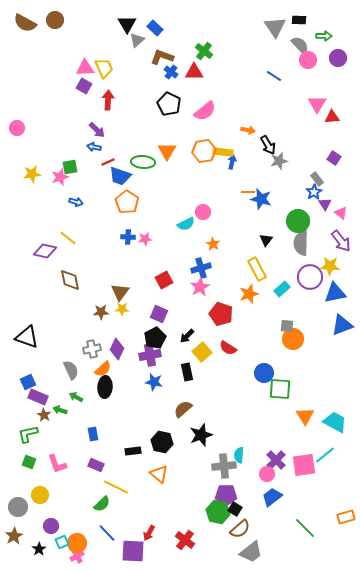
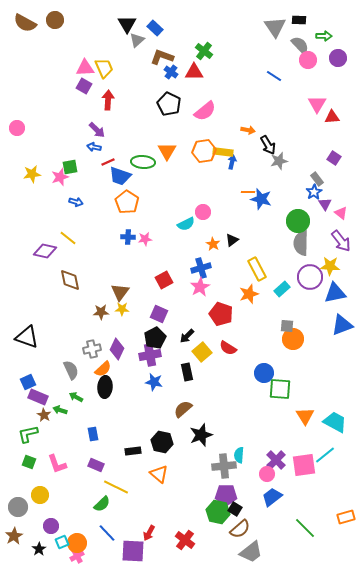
black triangle at (266, 240): moved 34 px left; rotated 16 degrees clockwise
